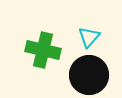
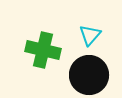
cyan triangle: moved 1 px right, 2 px up
